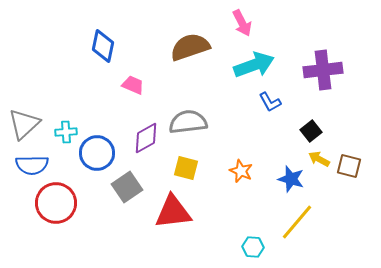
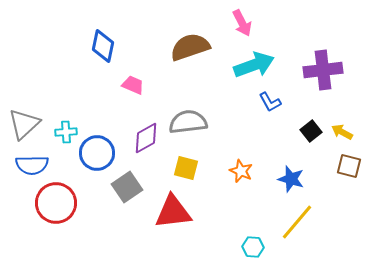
yellow arrow: moved 23 px right, 27 px up
